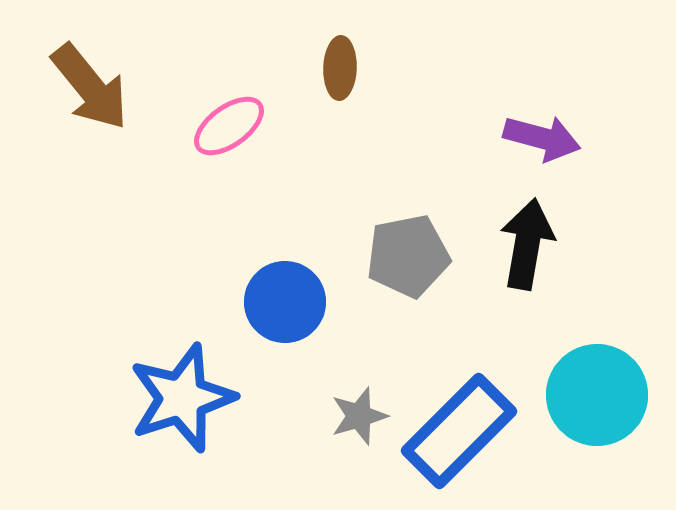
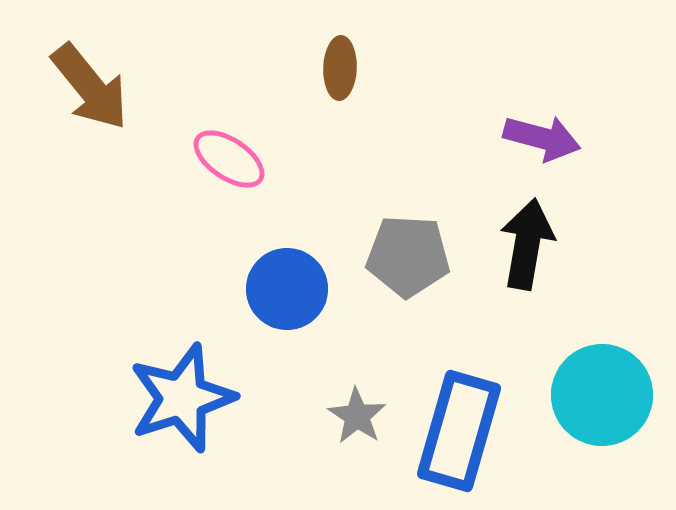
pink ellipse: moved 33 px down; rotated 70 degrees clockwise
gray pentagon: rotated 14 degrees clockwise
blue circle: moved 2 px right, 13 px up
cyan circle: moved 5 px right
gray star: moved 2 px left; rotated 22 degrees counterclockwise
blue rectangle: rotated 29 degrees counterclockwise
